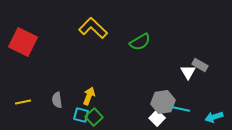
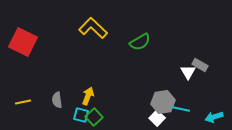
yellow arrow: moved 1 px left
